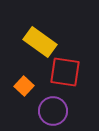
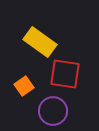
red square: moved 2 px down
orange square: rotated 12 degrees clockwise
